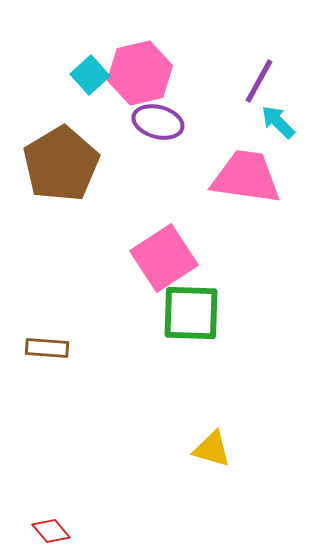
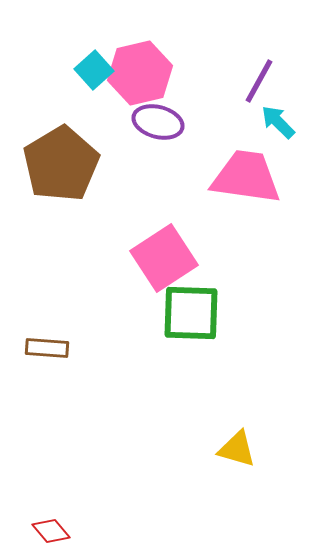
cyan square: moved 4 px right, 5 px up
yellow triangle: moved 25 px right
